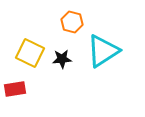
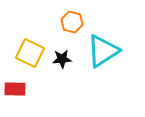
red rectangle: rotated 10 degrees clockwise
